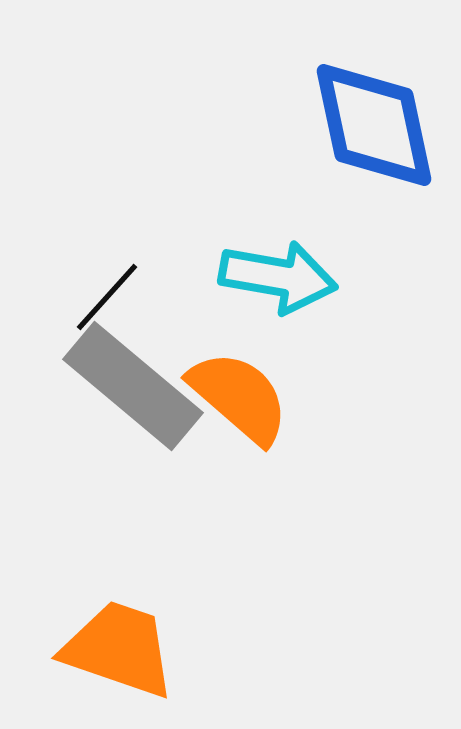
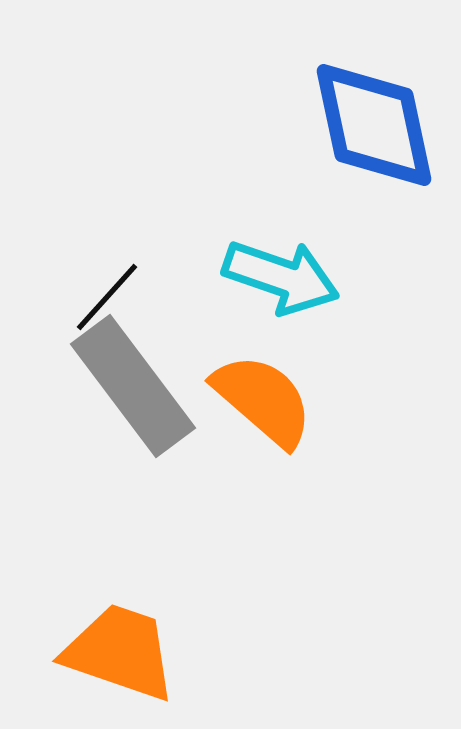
cyan arrow: moved 3 px right; rotated 9 degrees clockwise
gray rectangle: rotated 13 degrees clockwise
orange semicircle: moved 24 px right, 3 px down
orange trapezoid: moved 1 px right, 3 px down
